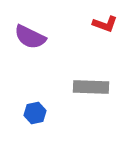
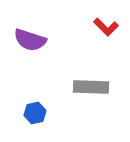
red L-shape: moved 1 px right, 3 px down; rotated 25 degrees clockwise
purple semicircle: moved 3 px down; rotated 8 degrees counterclockwise
